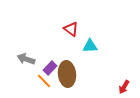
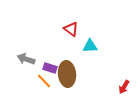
purple rectangle: rotated 64 degrees clockwise
